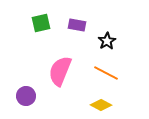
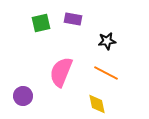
purple rectangle: moved 4 px left, 6 px up
black star: rotated 24 degrees clockwise
pink semicircle: moved 1 px right, 1 px down
purple circle: moved 3 px left
yellow diamond: moved 4 px left, 1 px up; rotated 50 degrees clockwise
